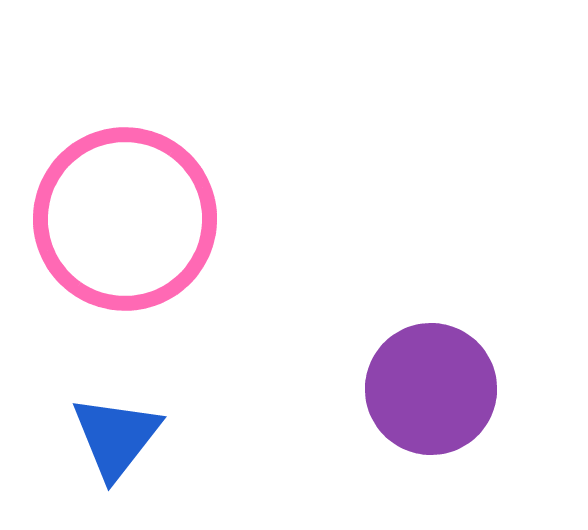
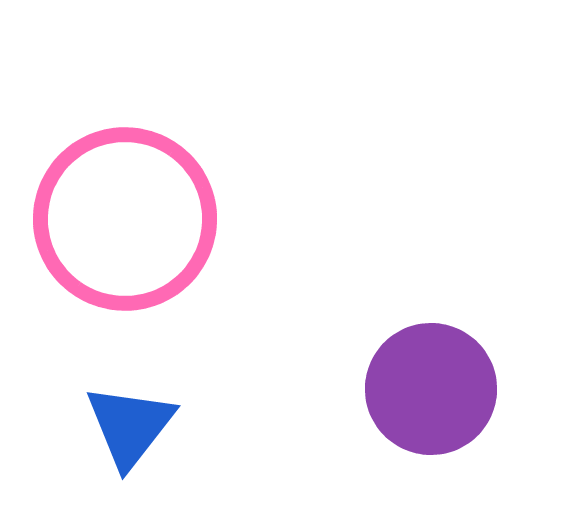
blue triangle: moved 14 px right, 11 px up
